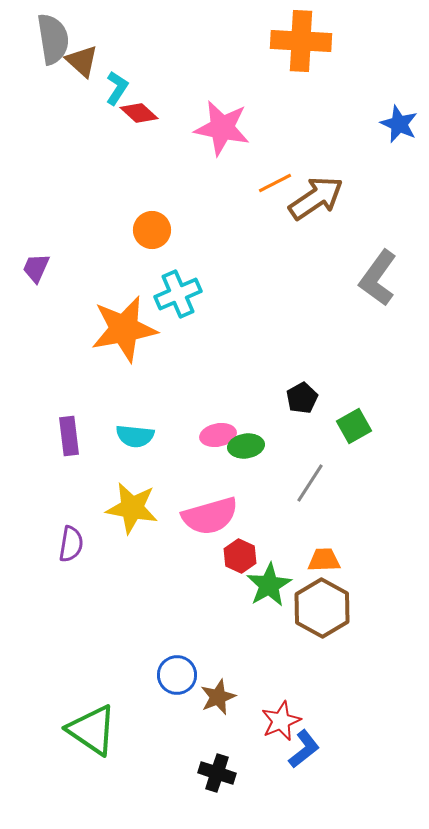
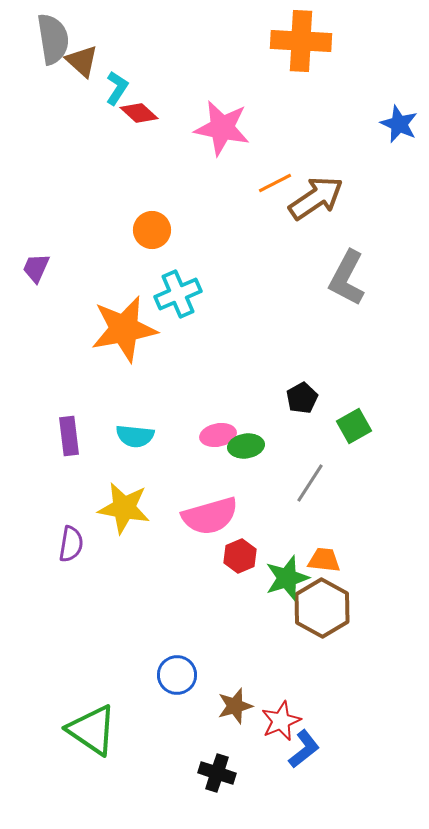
gray L-shape: moved 31 px left; rotated 8 degrees counterclockwise
yellow star: moved 8 px left
red hexagon: rotated 12 degrees clockwise
orange trapezoid: rotated 8 degrees clockwise
green star: moved 18 px right, 7 px up; rotated 12 degrees clockwise
brown star: moved 17 px right, 9 px down; rotated 6 degrees clockwise
